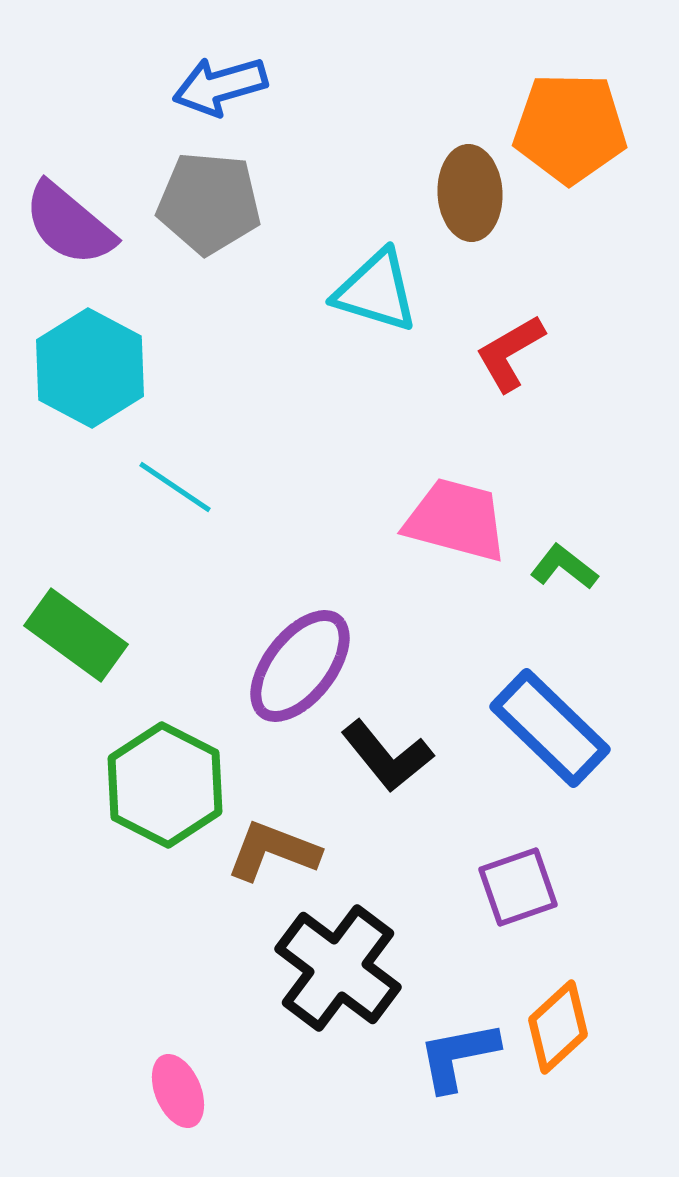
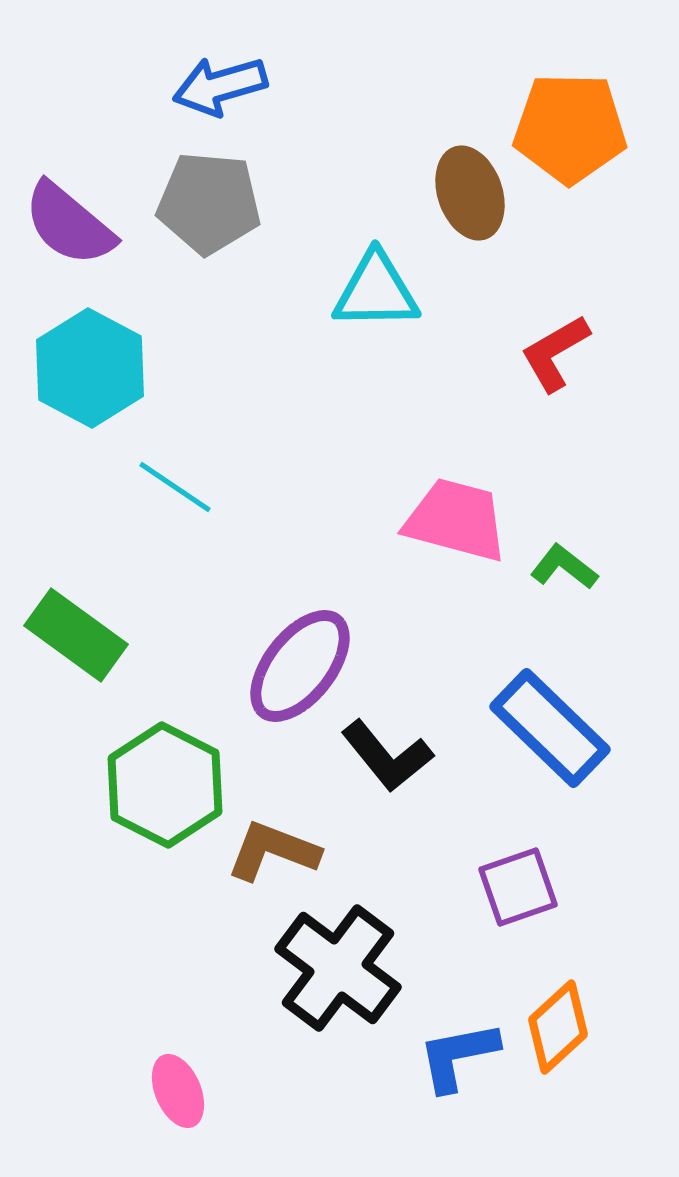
brown ellipse: rotated 16 degrees counterclockwise
cyan triangle: rotated 18 degrees counterclockwise
red L-shape: moved 45 px right
